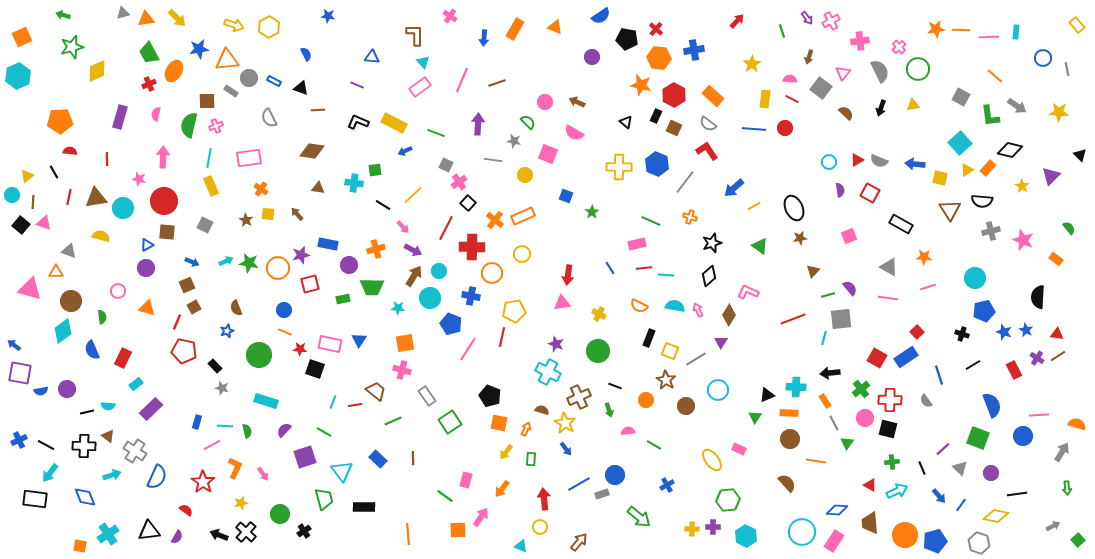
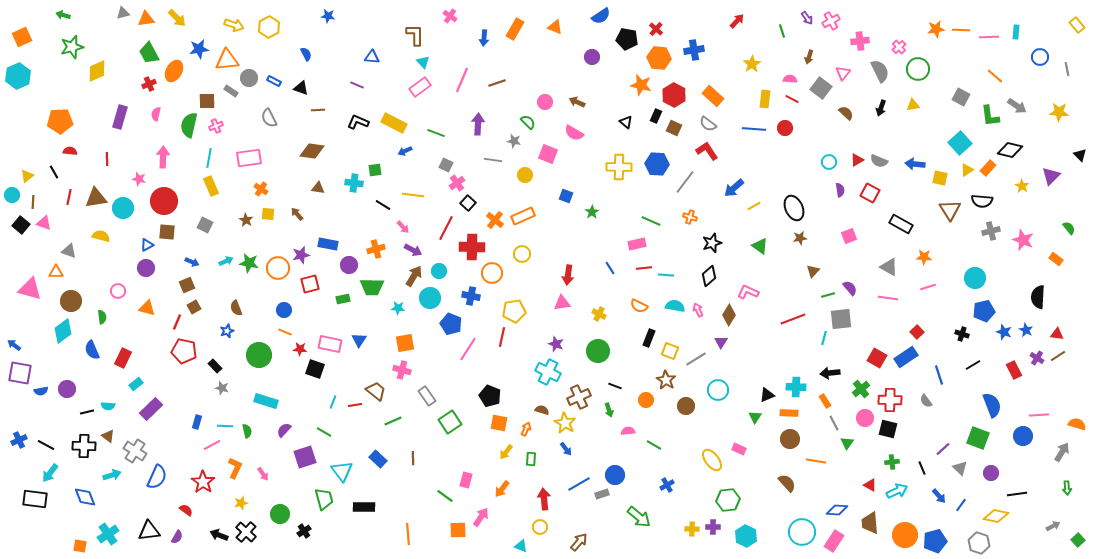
blue circle at (1043, 58): moved 3 px left, 1 px up
blue hexagon at (657, 164): rotated 20 degrees counterclockwise
pink cross at (459, 182): moved 2 px left, 1 px down
yellow line at (413, 195): rotated 50 degrees clockwise
